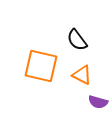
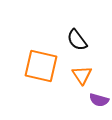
orange triangle: rotated 30 degrees clockwise
purple semicircle: moved 1 px right, 2 px up
